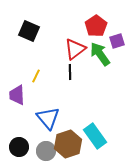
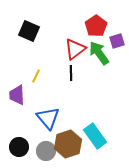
green arrow: moved 1 px left, 1 px up
black line: moved 1 px right, 1 px down
